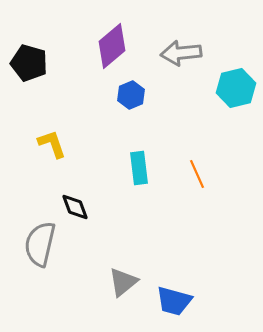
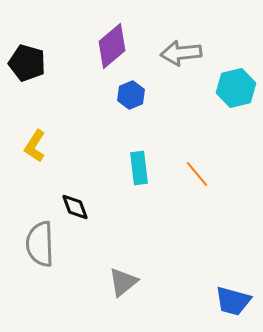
black pentagon: moved 2 px left
yellow L-shape: moved 17 px left, 2 px down; rotated 128 degrees counterclockwise
orange line: rotated 16 degrees counterclockwise
gray semicircle: rotated 15 degrees counterclockwise
blue trapezoid: moved 59 px right
